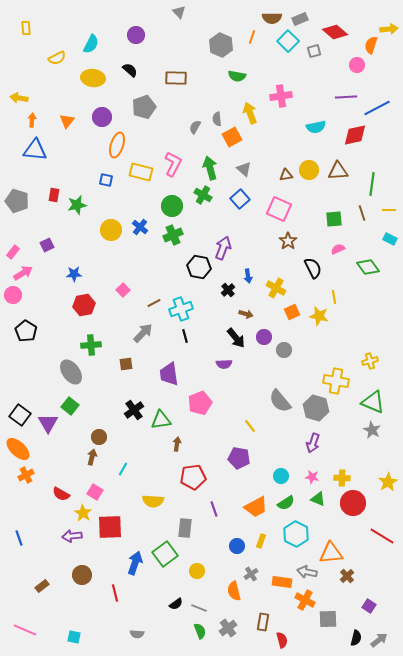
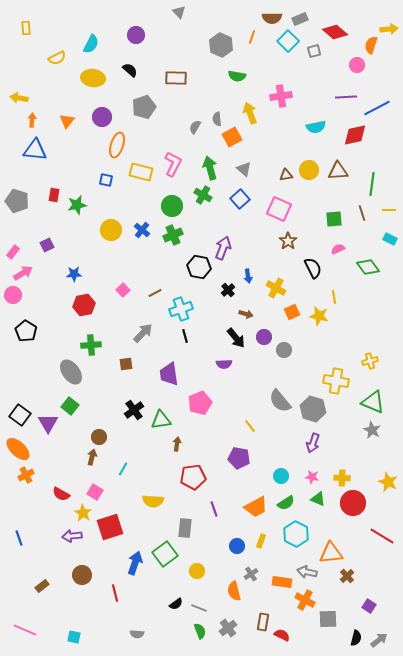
blue cross at (140, 227): moved 2 px right, 3 px down
brown line at (154, 303): moved 1 px right, 10 px up
gray hexagon at (316, 408): moved 3 px left, 1 px down
yellow star at (388, 482): rotated 18 degrees counterclockwise
red square at (110, 527): rotated 16 degrees counterclockwise
red semicircle at (282, 640): moved 5 px up; rotated 49 degrees counterclockwise
